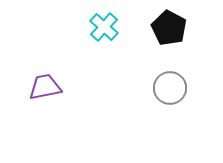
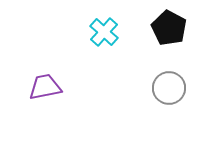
cyan cross: moved 5 px down
gray circle: moved 1 px left
